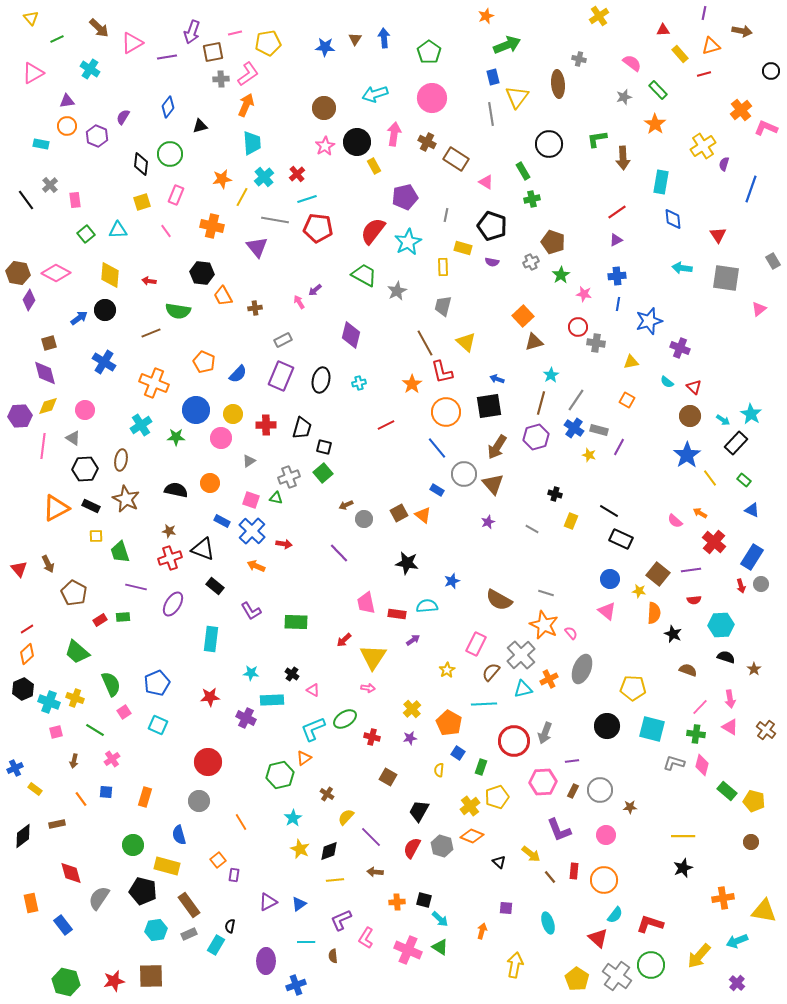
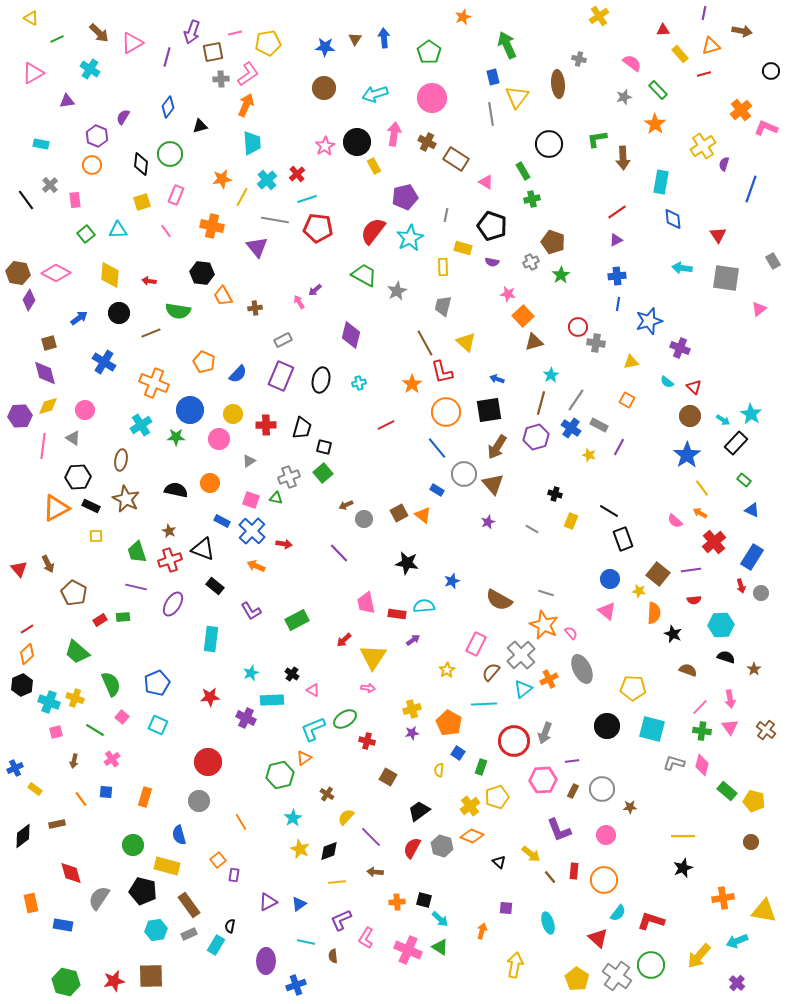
orange star at (486, 16): moved 23 px left, 1 px down
yellow triangle at (31, 18): rotated 21 degrees counterclockwise
brown arrow at (99, 28): moved 5 px down
green arrow at (507, 45): rotated 92 degrees counterclockwise
purple line at (167, 57): rotated 66 degrees counterclockwise
brown circle at (324, 108): moved 20 px up
orange circle at (67, 126): moved 25 px right, 39 px down
cyan cross at (264, 177): moved 3 px right, 3 px down
cyan star at (408, 242): moved 2 px right, 4 px up
pink star at (584, 294): moved 76 px left
black circle at (105, 310): moved 14 px right, 3 px down
black square at (489, 406): moved 4 px down
blue circle at (196, 410): moved 6 px left
blue cross at (574, 428): moved 3 px left
gray rectangle at (599, 430): moved 5 px up; rotated 12 degrees clockwise
pink circle at (221, 438): moved 2 px left, 1 px down
black hexagon at (85, 469): moved 7 px left, 8 px down
yellow line at (710, 478): moved 8 px left, 10 px down
brown star at (169, 531): rotated 16 degrees clockwise
black rectangle at (621, 539): moved 2 px right; rotated 45 degrees clockwise
red cross at (714, 542): rotated 10 degrees clockwise
green trapezoid at (120, 552): moved 17 px right
red cross at (170, 558): moved 2 px down
gray circle at (761, 584): moved 9 px down
cyan semicircle at (427, 606): moved 3 px left
green rectangle at (296, 622): moved 1 px right, 2 px up; rotated 30 degrees counterclockwise
gray ellipse at (582, 669): rotated 48 degrees counterclockwise
cyan star at (251, 673): rotated 28 degrees counterclockwise
black hexagon at (23, 689): moved 1 px left, 4 px up
cyan triangle at (523, 689): rotated 24 degrees counterclockwise
yellow cross at (412, 709): rotated 24 degrees clockwise
pink square at (124, 712): moved 2 px left, 5 px down; rotated 16 degrees counterclockwise
pink triangle at (730, 727): rotated 24 degrees clockwise
green cross at (696, 734): moved 6 px right, 3 px up
red cross at (372, 737): moved 5 px left, 4 px down
purple star at (410, 738): moved 2 px right, 5 px up
pink hexagon at (543, 782): moved 2 px up
gray circle at (600, 790): moved 2 px right, 1 px up
black trapezoid at (419, 811): rotated 25 degrees clockwise
yellow line at (335, 880): moved 2 px right, 2 px down
cyan semicircle at (615, 915): moved 3 px right, 2 px up
red L-shape at (650, 924): moved 1 px right, 3 px up
blue rectangle at (63, 925): rotated 42 degrees counterclockwise
cyan line at (306, 942): rotated 12 degrees clockwise
